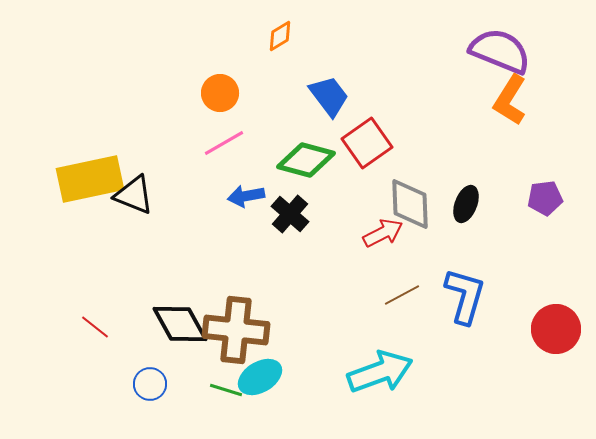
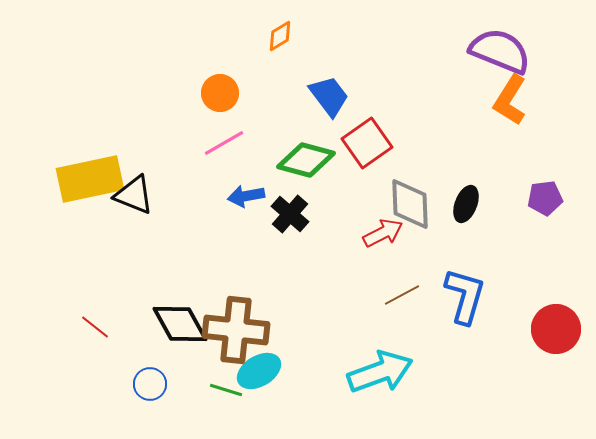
cyan ellipse: moved 1 px left, 6 px up
